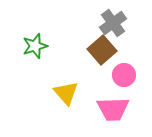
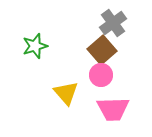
pink circle: moved 23 px left
